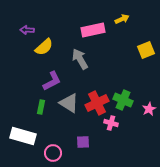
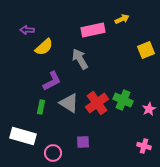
red cross: rotated 10 degrees counterclockwise
pink cross: moved 33 px right, 23 px down
